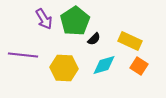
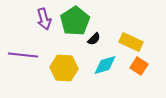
purple arrow: rotated 15 degrees clockwise
yellow rectangle: moved 1 px right, 1 px down
cyan diamond: moved 1 px right
